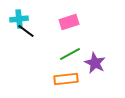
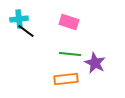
pink rectangle: rotated 36 degrees clockwise
green line: rotated 35 degrees clockwise
